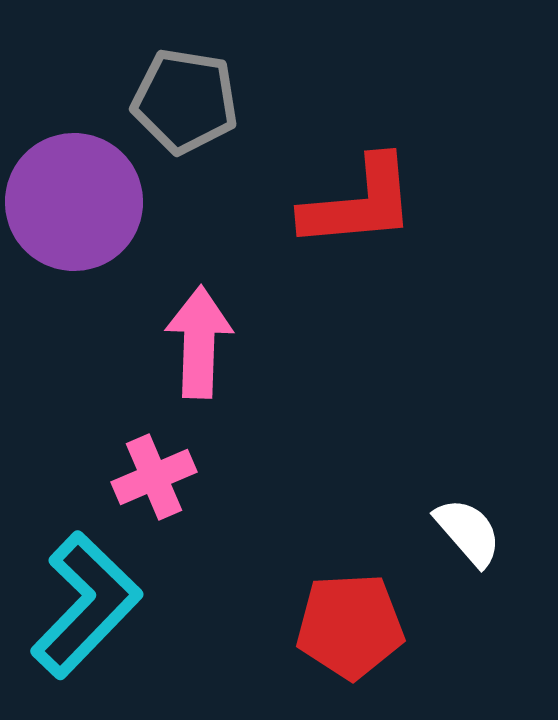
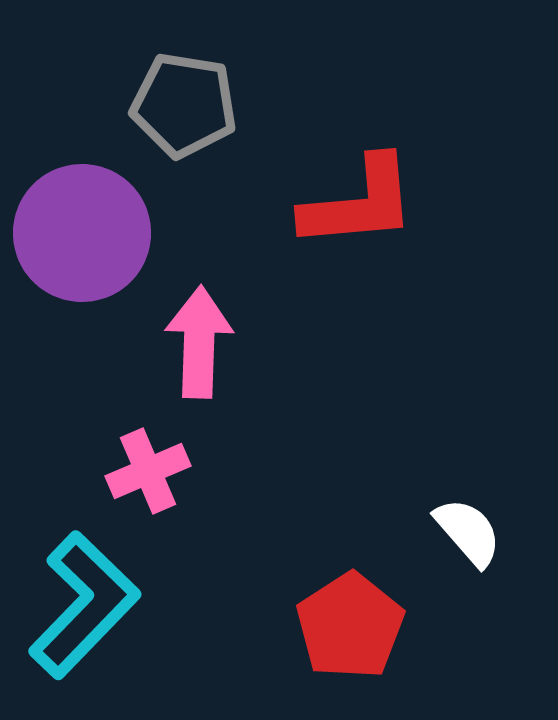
gray pentagon: moved 1 px left, 4 px down
purple circle: moved 8 px right, 31 px down
pink cross: moved 6 px left, 6 px up
cyan L-shape: moved 2 px left
red pentagon: rotated 30 degrees counterclockwise
